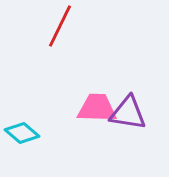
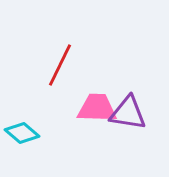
red line: moved 39 px down
